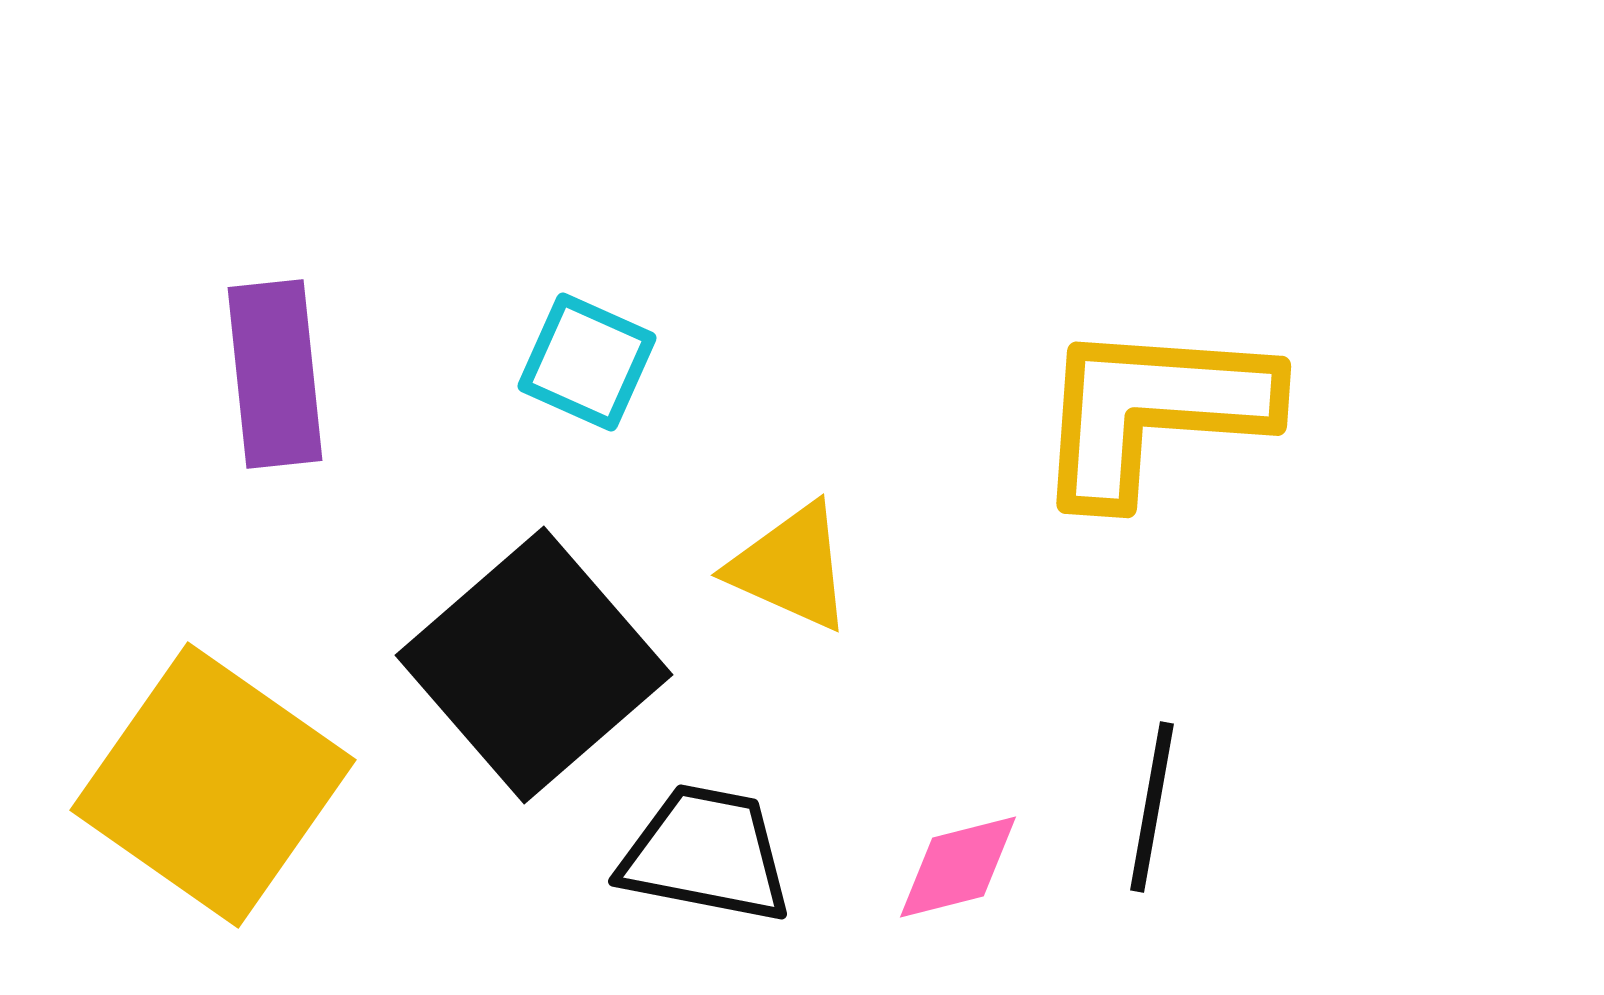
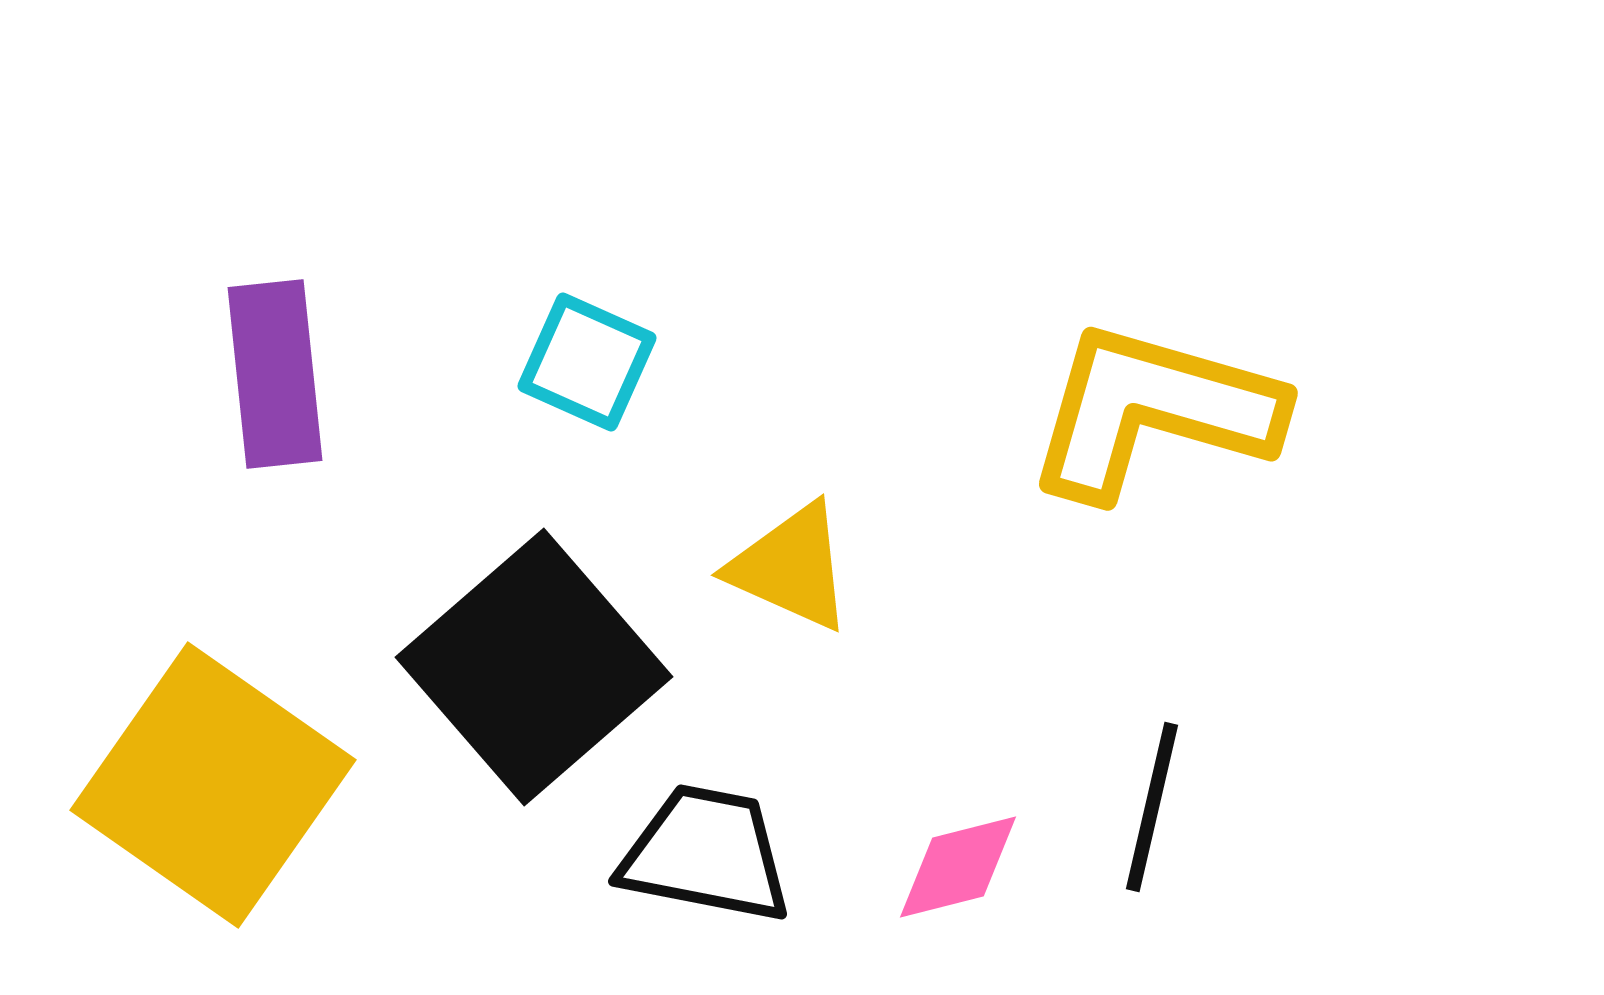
yellow L-shape: rotated 12 degrees clockwise
black square: moved 2 px down
black line: rotated 3 degrees clockwise
